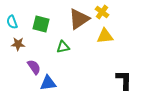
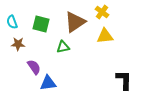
brown triangle: moved 4 px left, 3 px down
